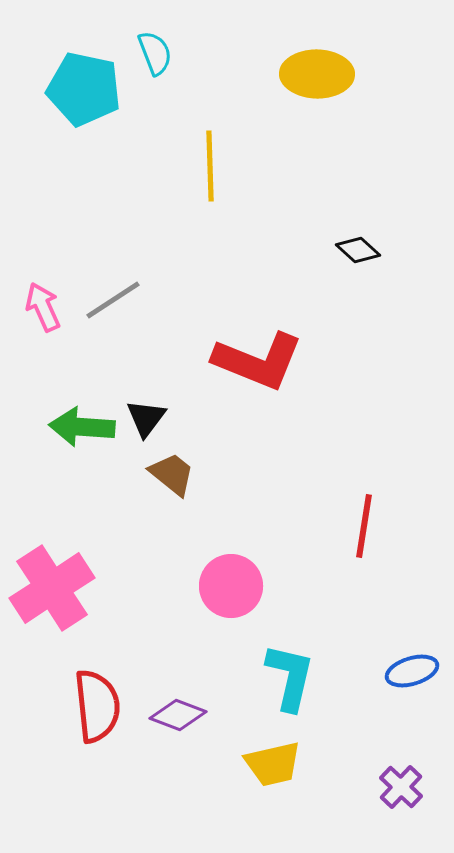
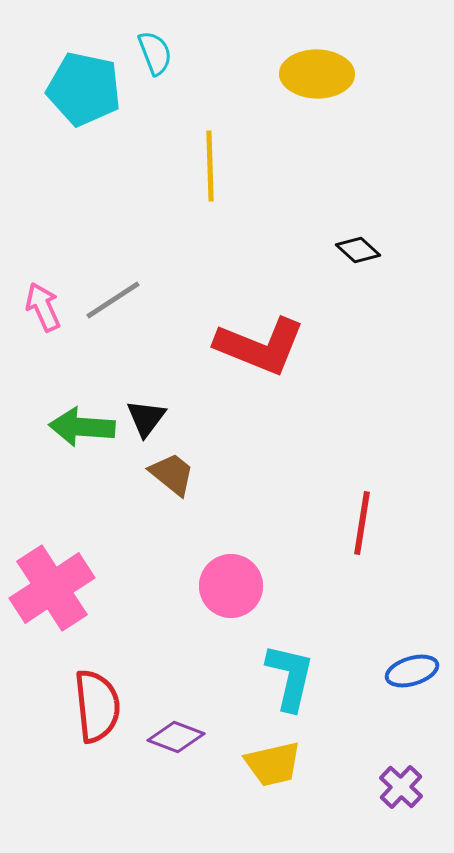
red L-shape: moved 2 px right, 15 px up
red line: moved 2 px left, 3 px up
purple diamond: moved 2 px left, 22 px down
